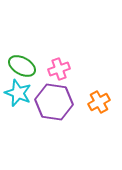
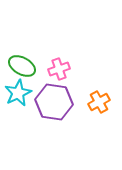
cyan star: rotated 24 degrees clockwise
